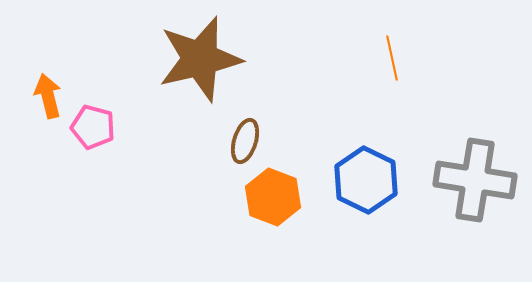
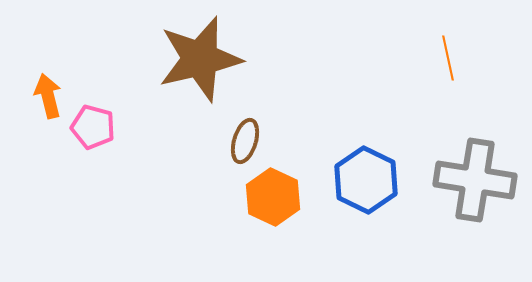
orange line: moved 56 px right
orange hexagon: rotated 4 degrees clockwise
